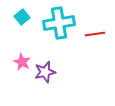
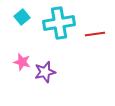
pink star: rotated 12 degrees counterclockwise
